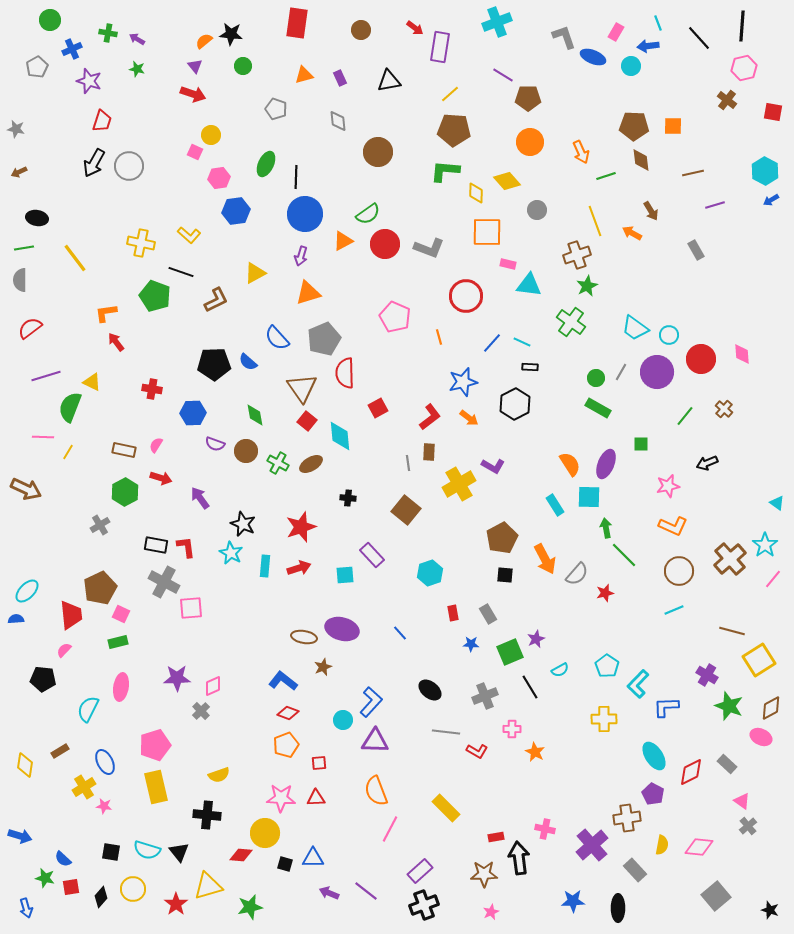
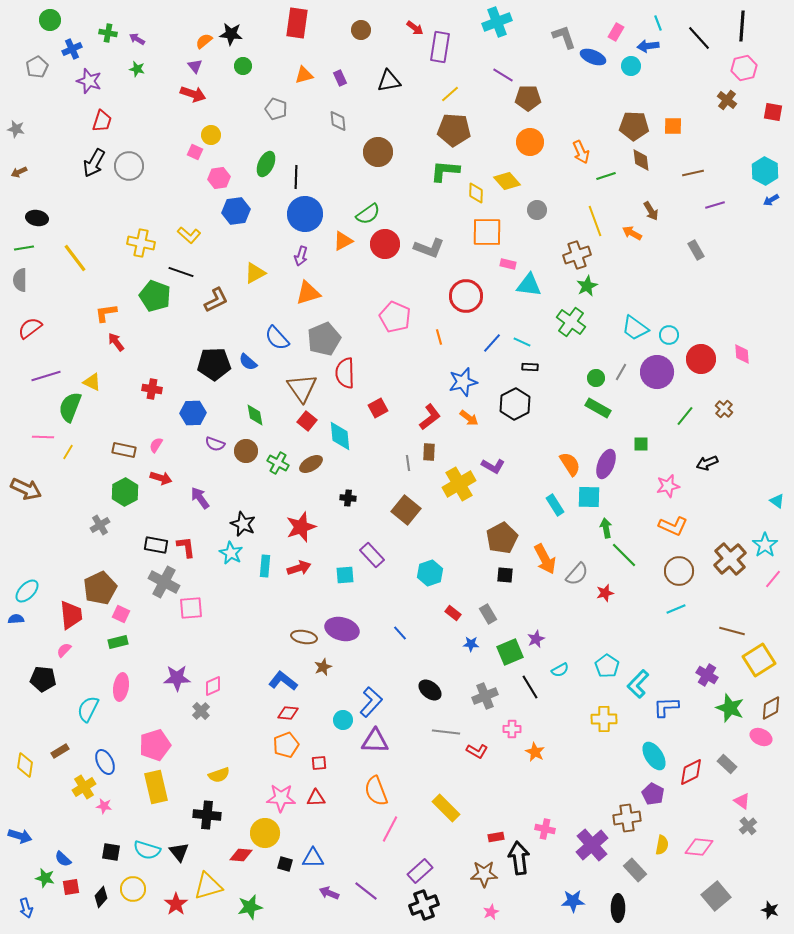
cyan triangle at (777, 503): moved 2 px up
cyan line at (674, 610): moved 2 px right, 1 px up
red rectangle at (453, 613): rotated 42 degrees counterclockwise
green star at (729, 706): moved 1 px right, 2 px down
red diamond at (288, 713): rotated 15 degrees counterclockwise
